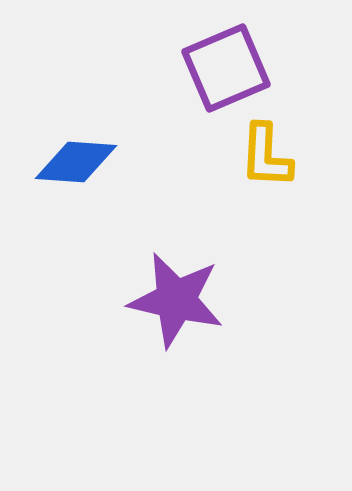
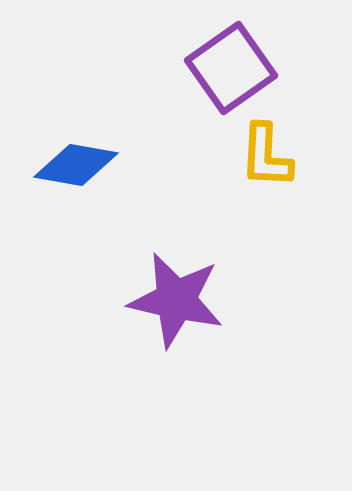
purple square: moved 5 px right; rotated 12 degrees counterclockwise
blue diamond: moved 3 px down; rotated 6 degrees clockwise
